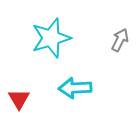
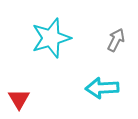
gray arrow: moved 4 px left
cyan arrow: moved 27 px right
